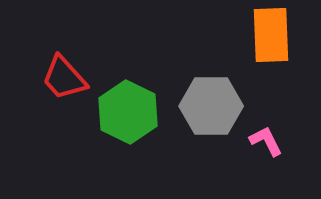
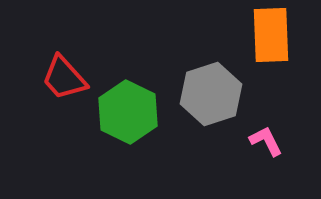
gray hexagon: moved 12 px up; rotated 18 degrees counterclockwise
